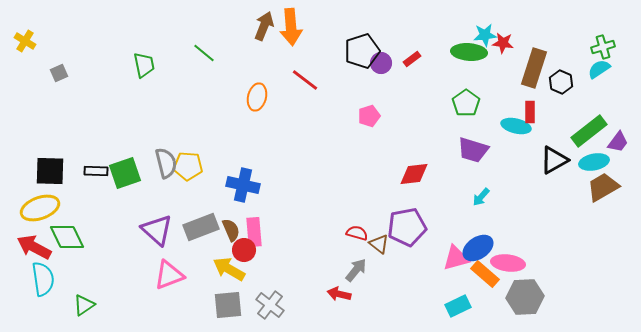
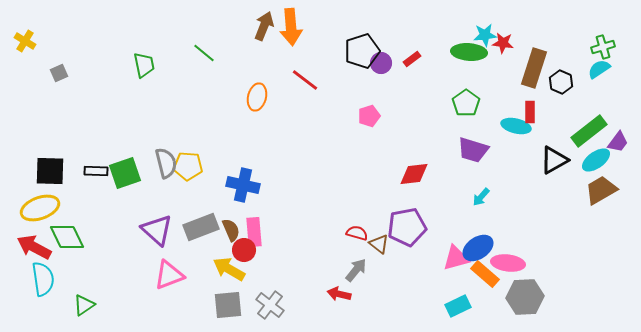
cyan ellipse at (594, 162): moved 2 px right, 2 px up; rotated 24 degrees counterclockwise
brown trapezoid at (603, 187): moved 2 px left, 3 px down
